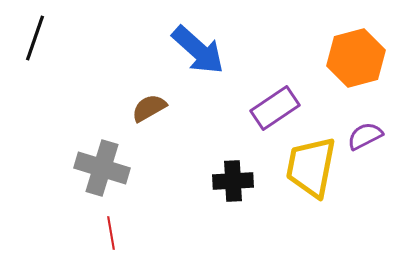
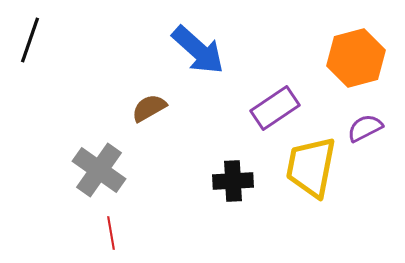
black line: moved 5 px left, 2 px down
purple semicircle: moved 8 px up
gray cross: moved 3 px left, 2 px down; rotated 18 degrees clockwise
